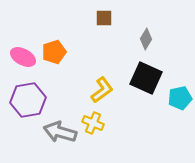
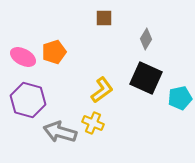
purple hexagon: rotated 24 degrees clockwise
